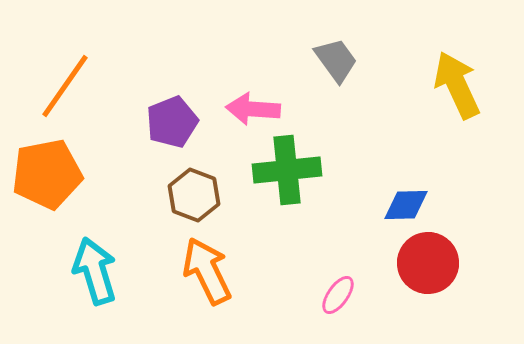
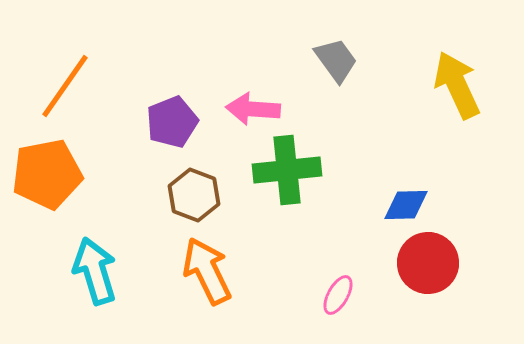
pink ellipse: rotated 6 degrees counterclockwise
